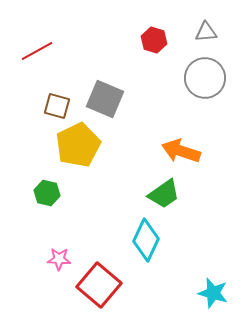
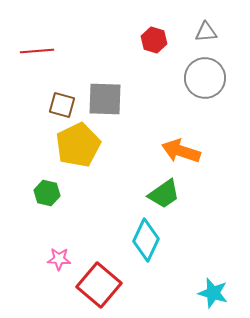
red line: rotated 24 degrees clockwise
gray square: rotated 21 degrees counterclockwise
brown square: moved 5 px right, 1 px up
